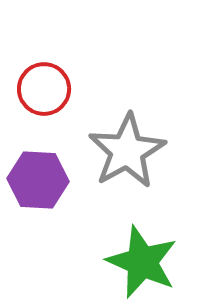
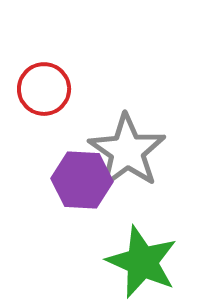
gray star: rotated 8 degrees counterclockwise
purple hexagon: moved 44 px right
